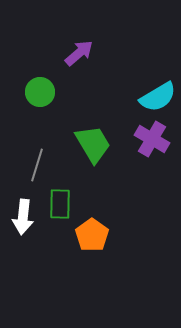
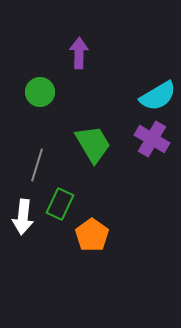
purple arrow: rotated 48 degrees counterclockwise
cyan semicircle: moved 1 px up
green rectangle: rotated 24 degrees clockwise
